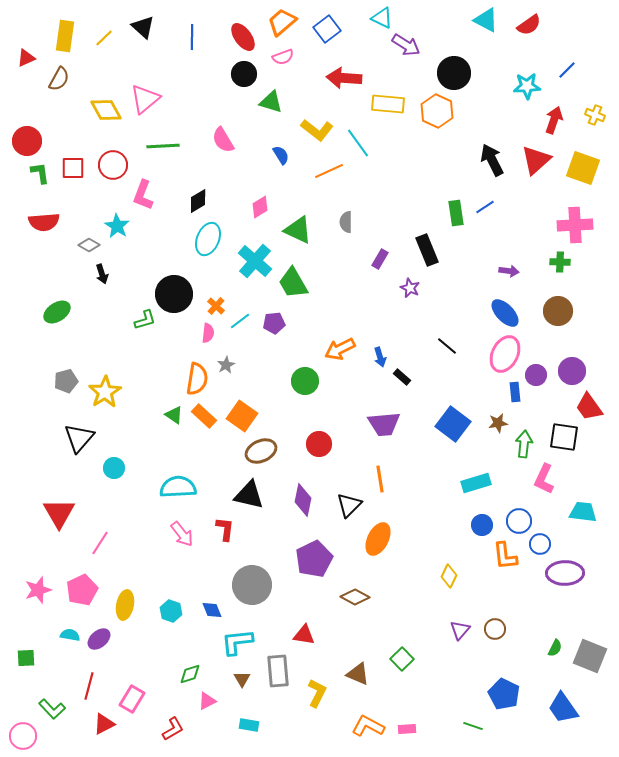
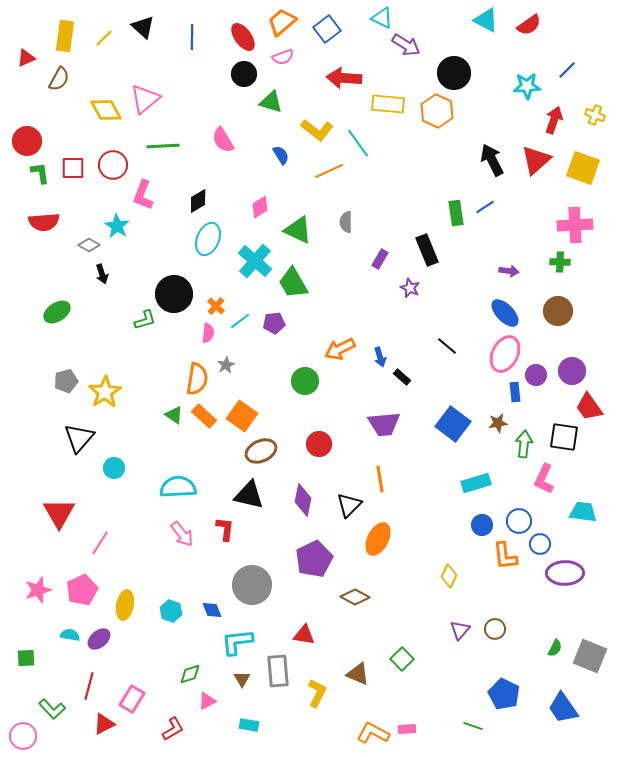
orange L-shape at (368, 726): moved 5 px right, 7 px down
